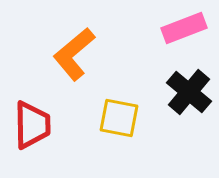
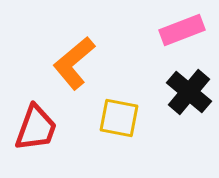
pink rectangle: moved 2 px left, 2 px down
orange L-shape: moved 9 px down
red trapezoid: moved 4 px right, 3 px down; rotated 21 degrees clockwise
